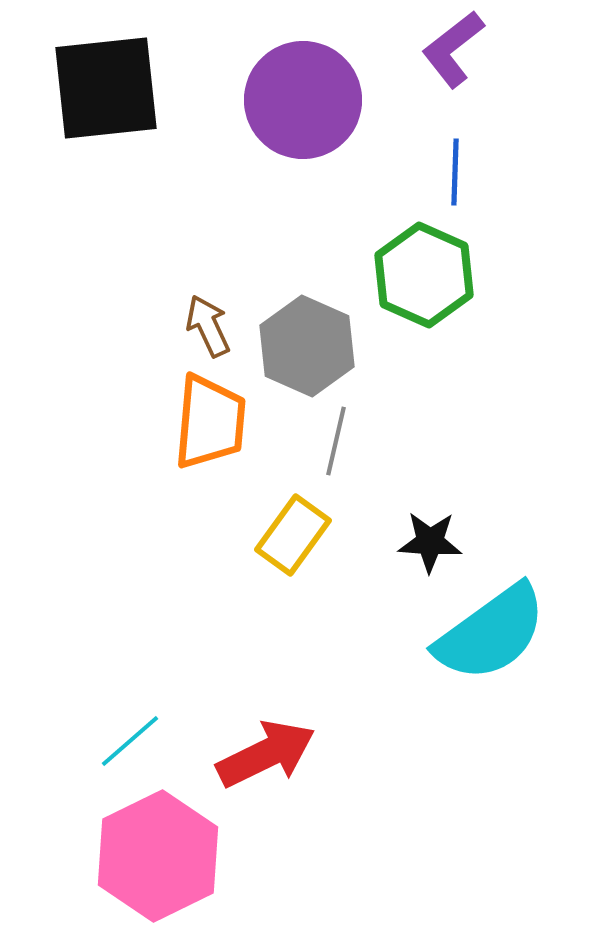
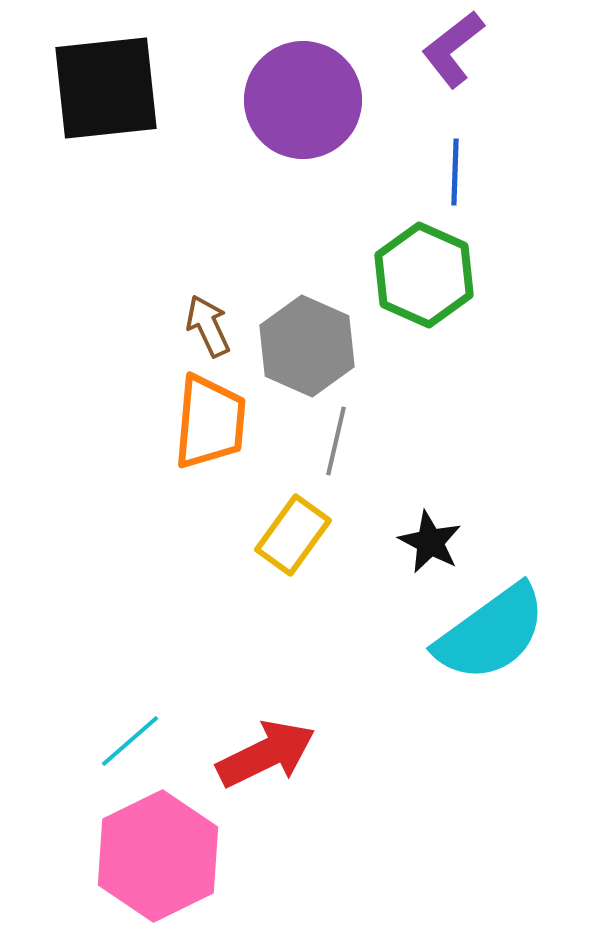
black star: rotated 24 degrees clockwise
